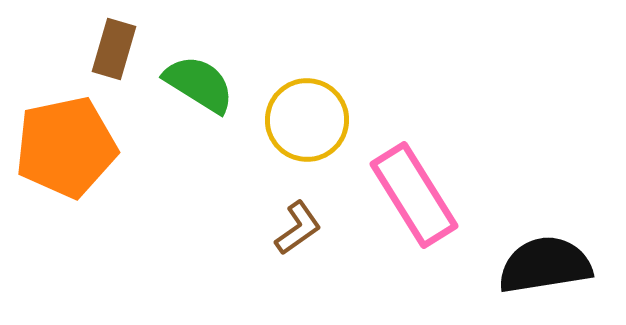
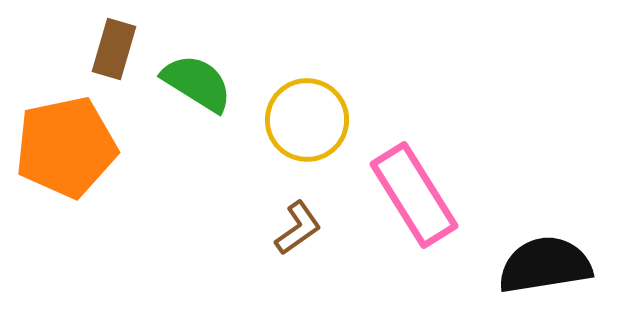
green semicircle: moved 2 px left, 1 px up
